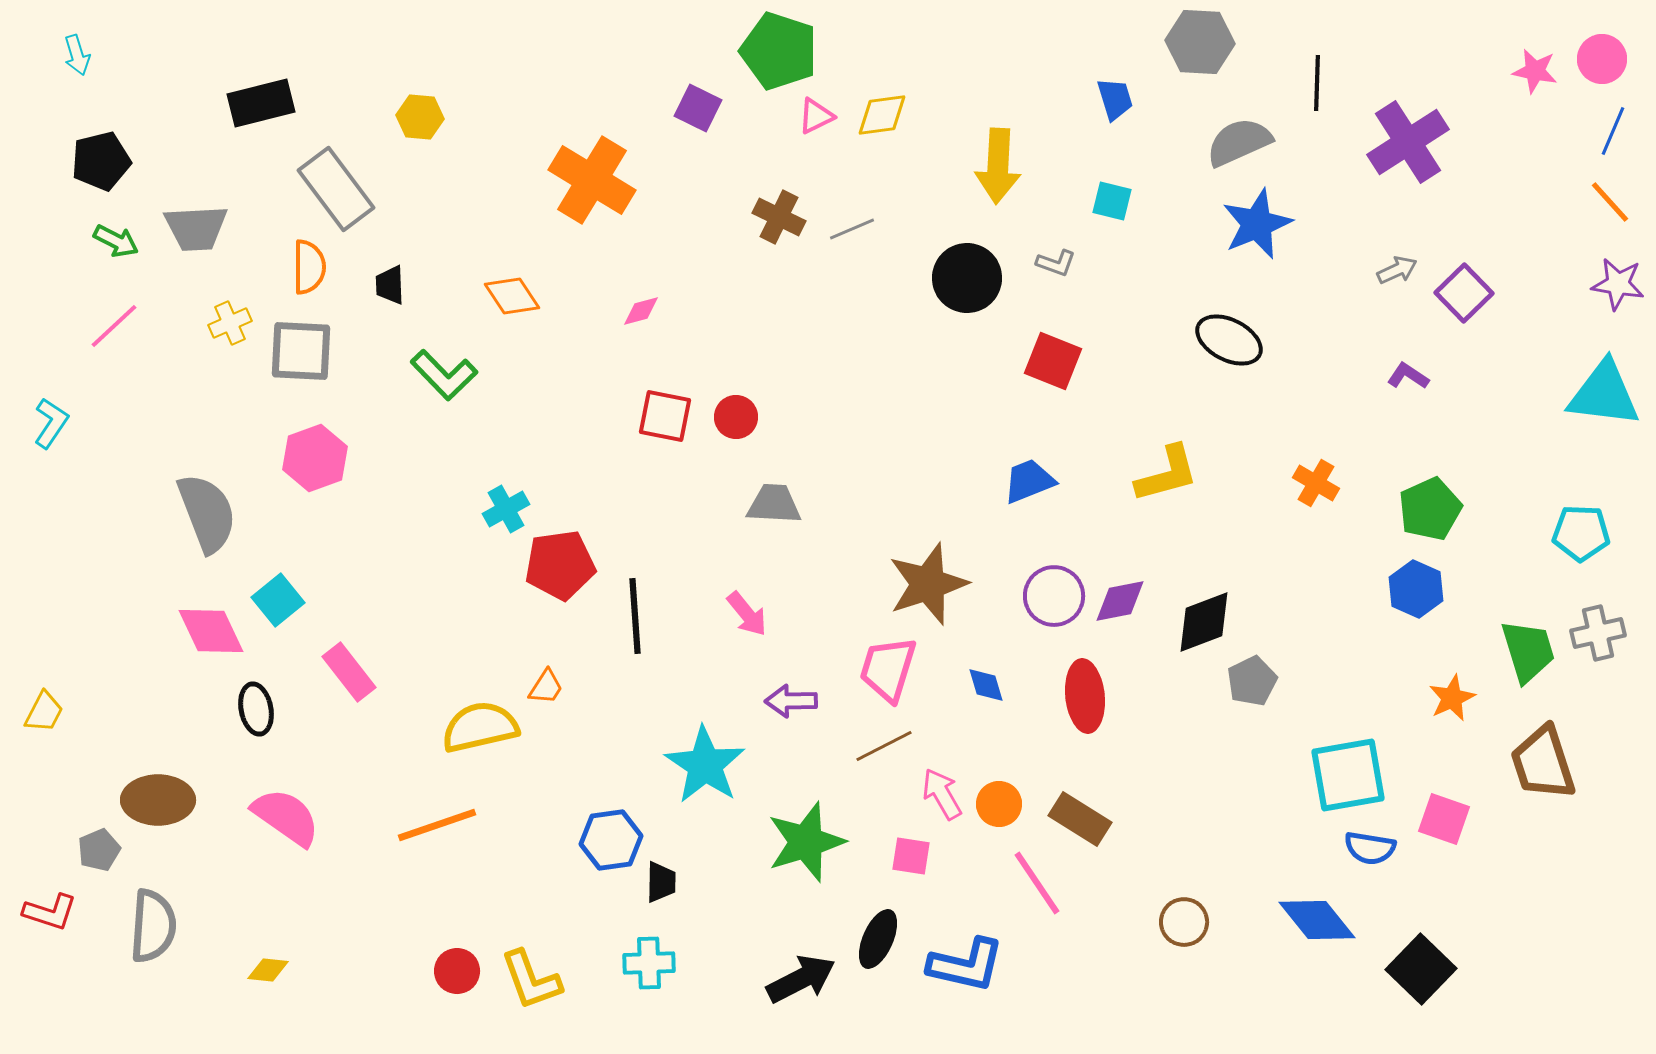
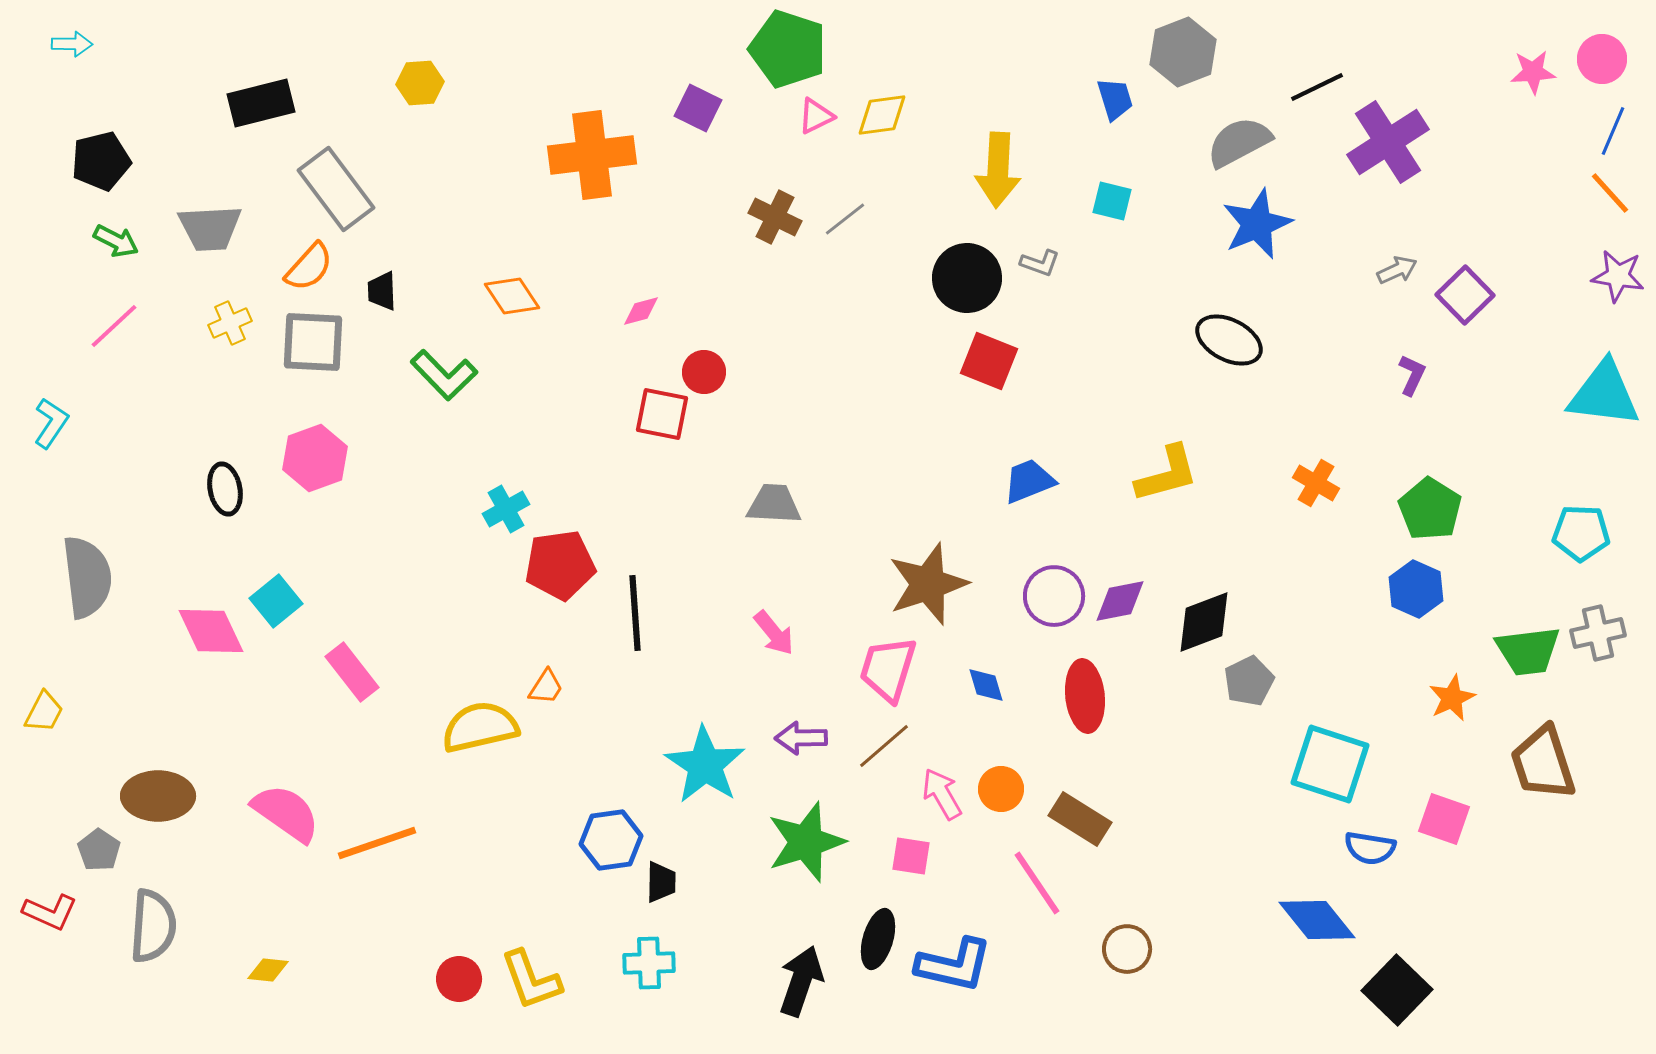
gray hexagon at (1200, 42): moved 17 px left, 10 px down; rotated 24 degrees counterclockwise
green pentagon at (779, 51): moved 9 px right, 2 px up
cyan arrow at (77, 55): moved 5 px left, 11 px up; rotated 72 degrees counterclockwise
pink star at (1535, 71): moved 2 px left, 1 px down; rotated 15 degrees counterclockwise
black line at (1317, 83): moved 4 px down; rotated 62 degrees clockwise
yellow hexagon at (420, 117): moved 34 px up; rotated 9 degrees counterclockwise
gray semicircle at (1239, 142): rotated 4 degrees counterclockwise
purple cross at (1408, 142): moved 20 px left
yellow arrow at (998, 166): moved 4 px down
orange cross at (592, 180): moved 25 px up; rotated 38 degrees counterclockwise
orange line at (1610, 202): moved 9 px up
brown cross at (779, 217): moved 4 px left
gray trapezoid at (196, 228): moved 14 px right
gray line at (852, 229): moved 7 px left, 10 px up; rotated 15 degrees counterclockwise
gray L-shape at (1056, 263): moved 16 px left
orange semicircle at (309, 267): rotated 42 degrees clockwise
purple star at (1618, 284): moved 8 px up
black trapezoid at (390, 285): moved 8 px left, 6 px down
purple square at (1464, 293): moved 1 px right, 2 px down
gray square at (301, 351): moved 12 px right, 9 px up
red square at (1053, 361): moved 64 px left
purple L-shape at (1408, 376): moved 4 px right, 1 px up; rotated 81 degrees clockwise
red square at (665, 416): moved 3 px left, 2 px up
red circle at (736, 417): moved 32 px left, 45 px up
green pentagon at (1430, 509): rotated 16 degrees counterclockwise
gray semicircle at (207, 513): moved 120 px left, 64 px down; rotated 14 degrees clockwise
cyan square at (278, 600): moved 2 px left, 1 px down
pink arrow at (747, 614): moved 27 px right, 19 px down
black line at (635, 616): moved 3 px up
green trapezoid at (1528, 651): rotated 100 degrees clockwise
pink rectangle at (349, 672): moved 3 px right
gray pentagon at (1252, 681): moved 3 px left
purple arrow at (791, 701): moved 10 px right, 37 px down
black ellipse at (256, 709): moved 31 px left, 220 px up
brown line at (884, 746): rotated 14 degrees counterclockwise
cyan square at (1348, 775): moved 18 px left, 11 px up; rotated 28 degrees clockwise
brown ellipse at (158, 800): moved 4 px up
orange circle at (999, 804): moved 2 px right, 15 px up
pink semicircle at (286, 817): moved 4 px up
orange line at (437, 825): moved 60 px left, 18 px down
gray pentagon at (99, 850): rotated 15 degrees counterclockwise
red L-shape at (50, 912): rotated 6 degrees clockwise
brown circle at (1184, 922): moved 57 px left, 27 px down
black ellipse at (878, 939): rotated 8 degrees counterclockwise
blue L-shape at (966, 965): moved 12 px left
black square at (1421, 969): moved 24 px left, 21 px down
red circle at (457, 971): moved 2 px right, 8 px down
black arrow at (801, 979): moved 2 px down; rotated 44 degrees counterclockwise
